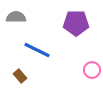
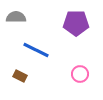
blue line: moved 1 px left
pink circle: moved 12 px left, 4 px down
brown rectangle: rotated 24 degrees counterclockwise
